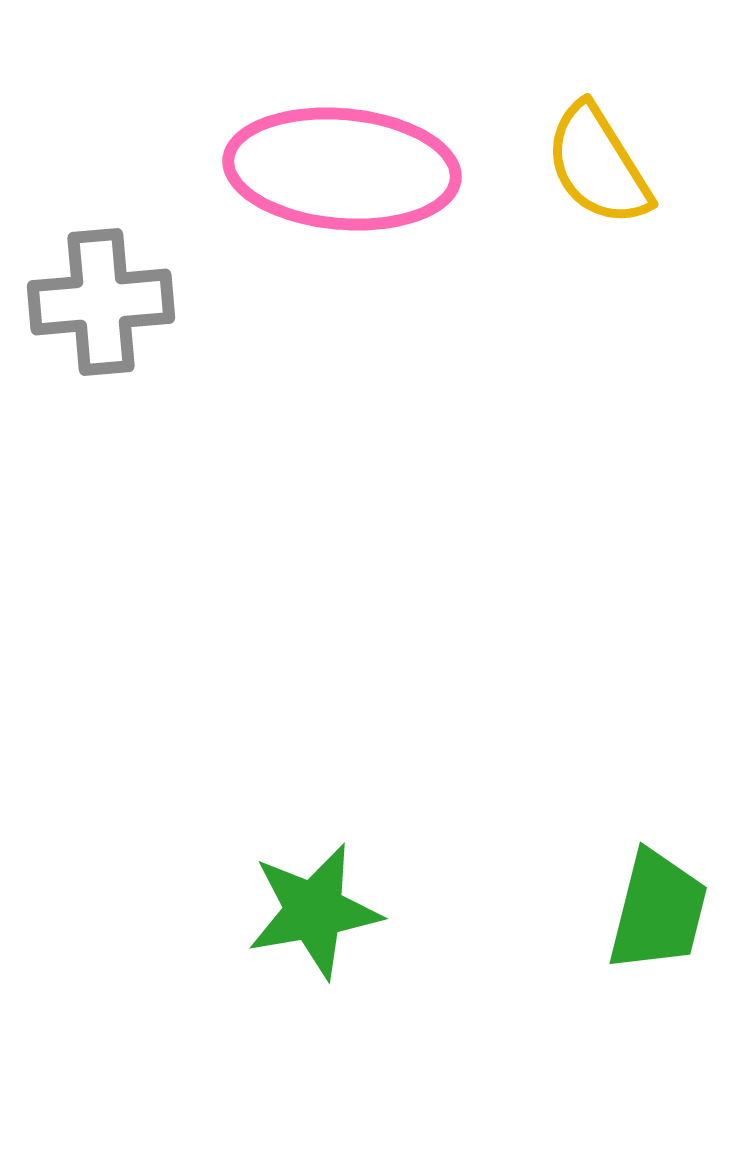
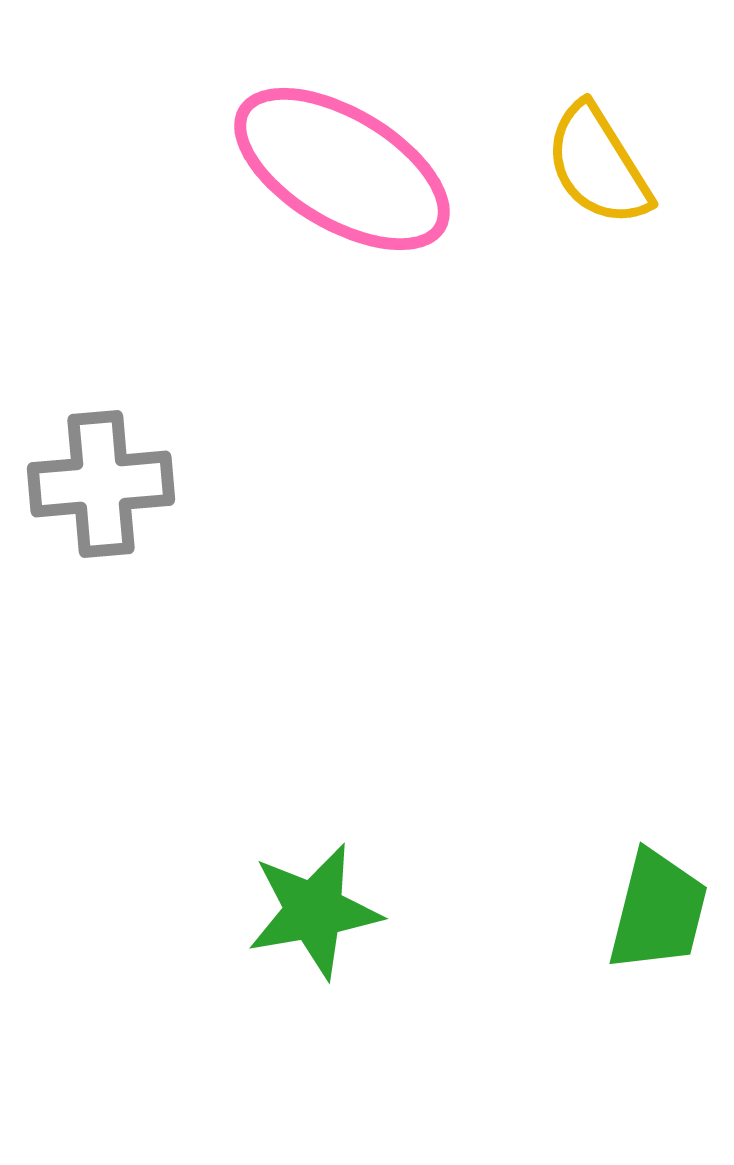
pink ellipse: rotated 26 degrees clockwise
gray cross: moved 182 px down
